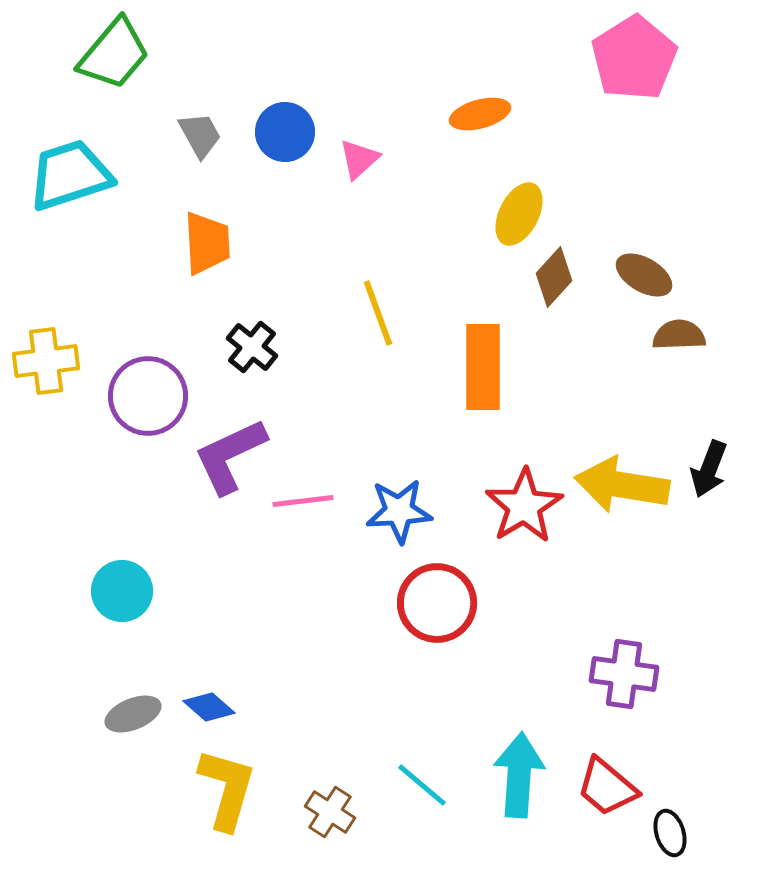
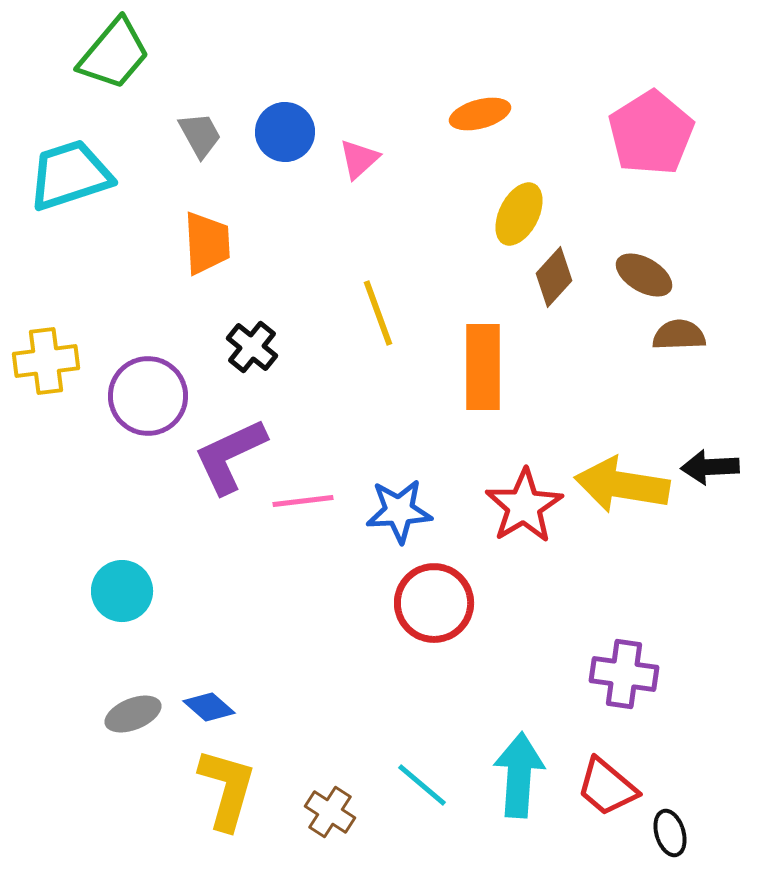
pink pentagon: moved 17 px right, 75 px down
black arrow: moved 1 px right, 2 px up; rotated 66 degrees clockwise
red circle: moved 3 px left
